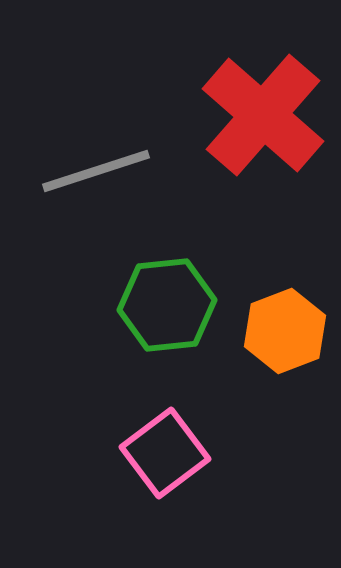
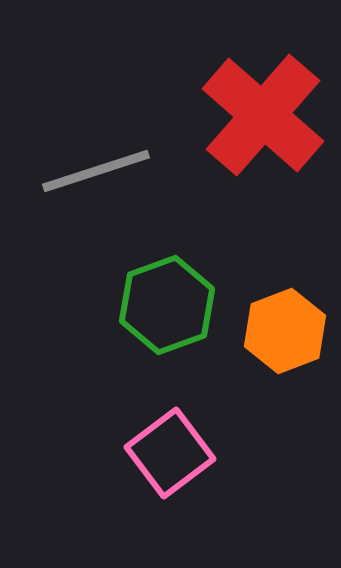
green hexagon: rotated 14 degrees counterclockwise
pink square: moved 5 px right
